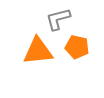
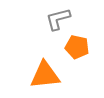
orange triangle: moved 7 px right, 24 px down
